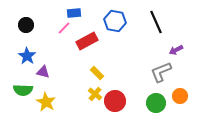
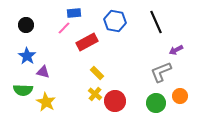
red rectangle: moved 1 px down
